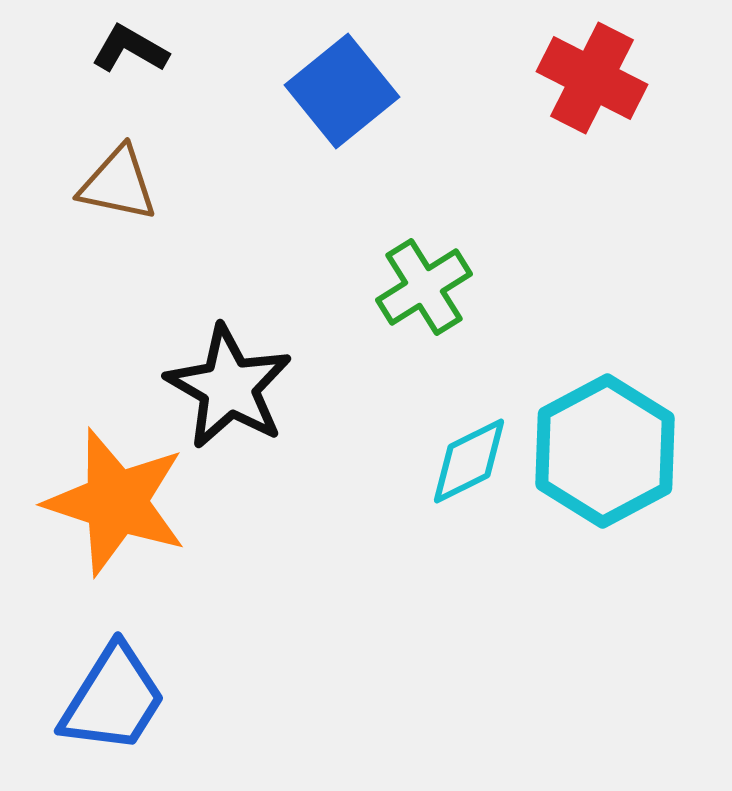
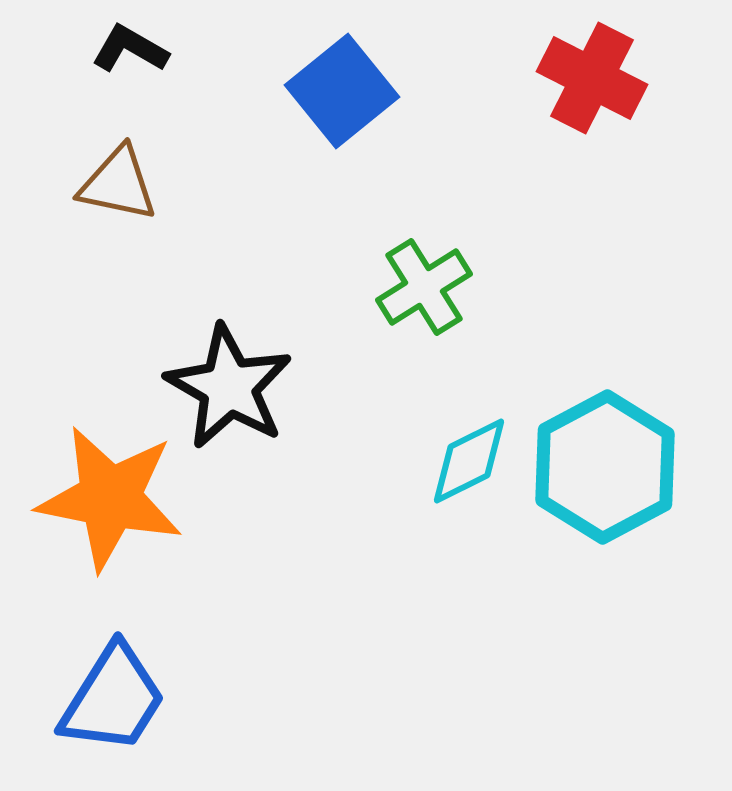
cyan hexagon: moved 16 px down
orange star: moved 6 px left, 4 px up; rotated 7 degrees counterclockwise
